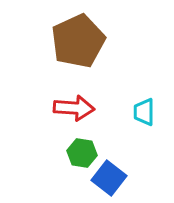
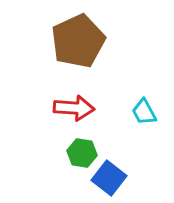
cyan trapezoid: rotated 28 degrees counterclockwise
